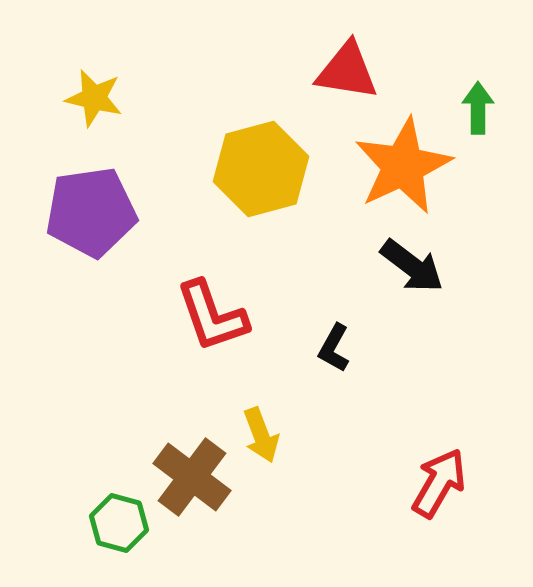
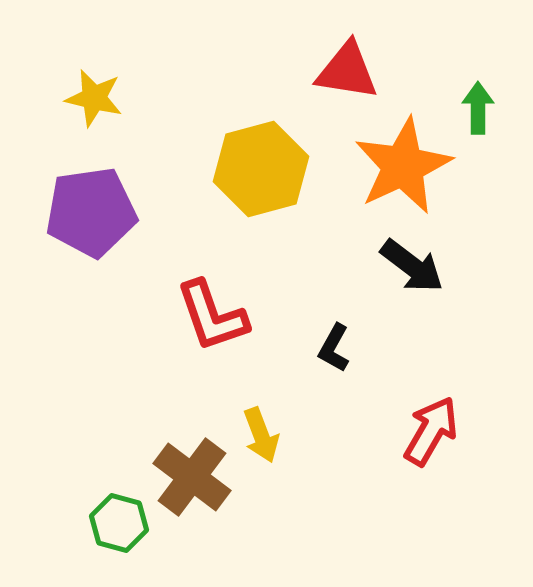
red arrow: moved 8 px left, 52 px up
